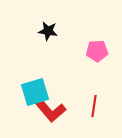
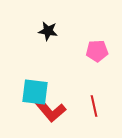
cyan square: rotated 24 degrees clockwise
red line: rotated 20 degrees counterclockwise
